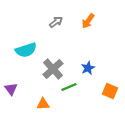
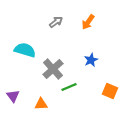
orange arrow: moved 1 px down
cyan semicircle: moved 1 px left; rotated 145 degrees counterclockwise
blue star: moved 3 px right, 8 px up
purple triangle: moved 2 px right, 7 px down
orange triangle: moved 2 px left
